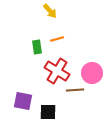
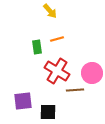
purple square: rotated 18 degrees counterclockwise
